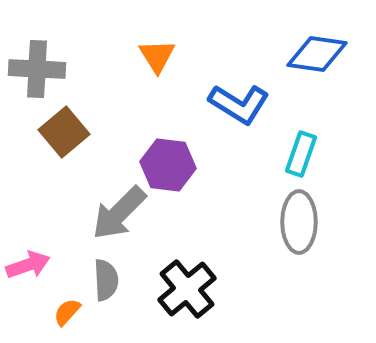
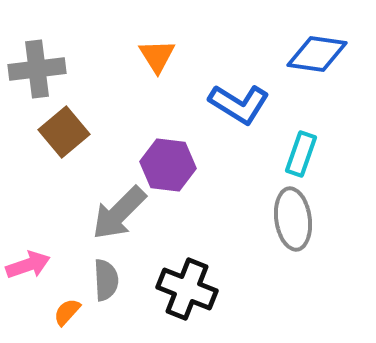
gray cross: rotated 10 degrees counterclockwise
gray ellipse: moved 6 px left, 3 px up; rotated 8 degrees counterclockwise
black cross: rotated 28 degrees counterclockwise
